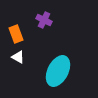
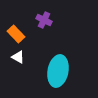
orange rectangle: rotated 24 degrees counterclockwise
cyan ellipse: rotated 16 degrees counterclockwise
